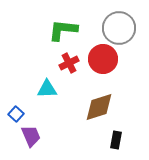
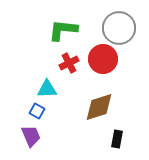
blue square: moved 21 px right, 3 px up; rotated 14 degrees counterclockwise
black rectangle: moved 1 px right, 1 px up
